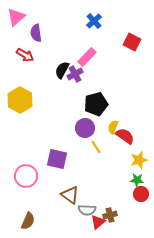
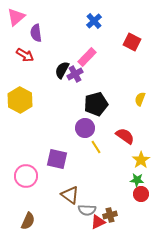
yellow semicircle: moved 27 px right, 28 px up
yellow star: moved 2 px right; rotated 18 degrees counterclockwise
red triangle: rotated 14 degrees clockwise
